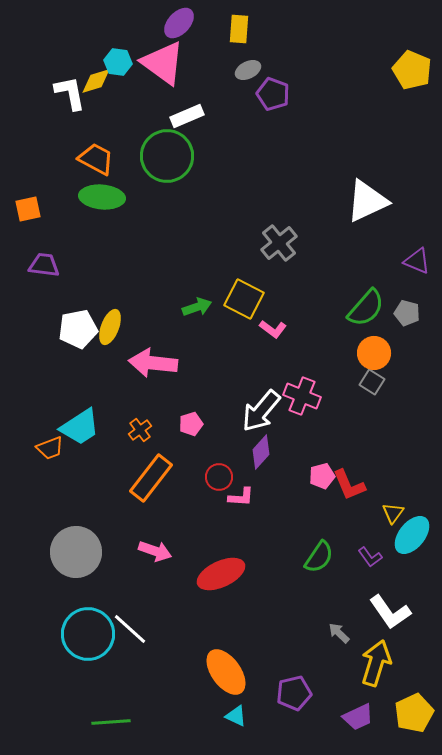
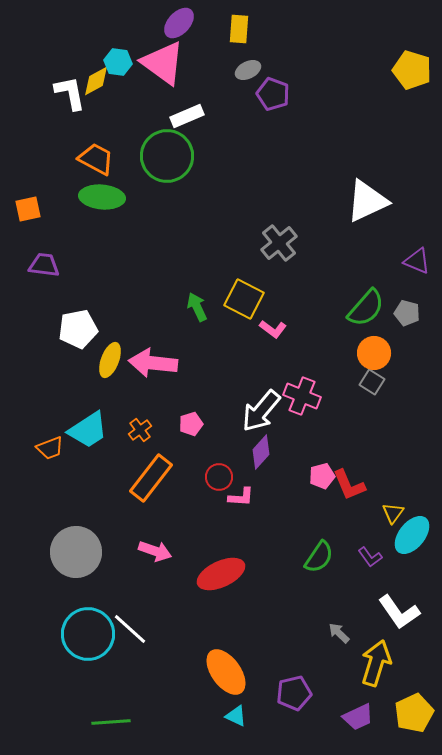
yellow pentagon at (412, 70): rotated 6 degrees counterclockwise
yellow diamond at (96, 81): rotated 12 degrees counterclockwise
green arrow at (197, 307): rotated 96 degrees counterclockwise
yellow ellipse at (110, 327): moved 33 px down
cyan trapezoid at (80, 427): moved 8 px right, 3 px down
white L-shape at (390, 612): moved 9 px right
